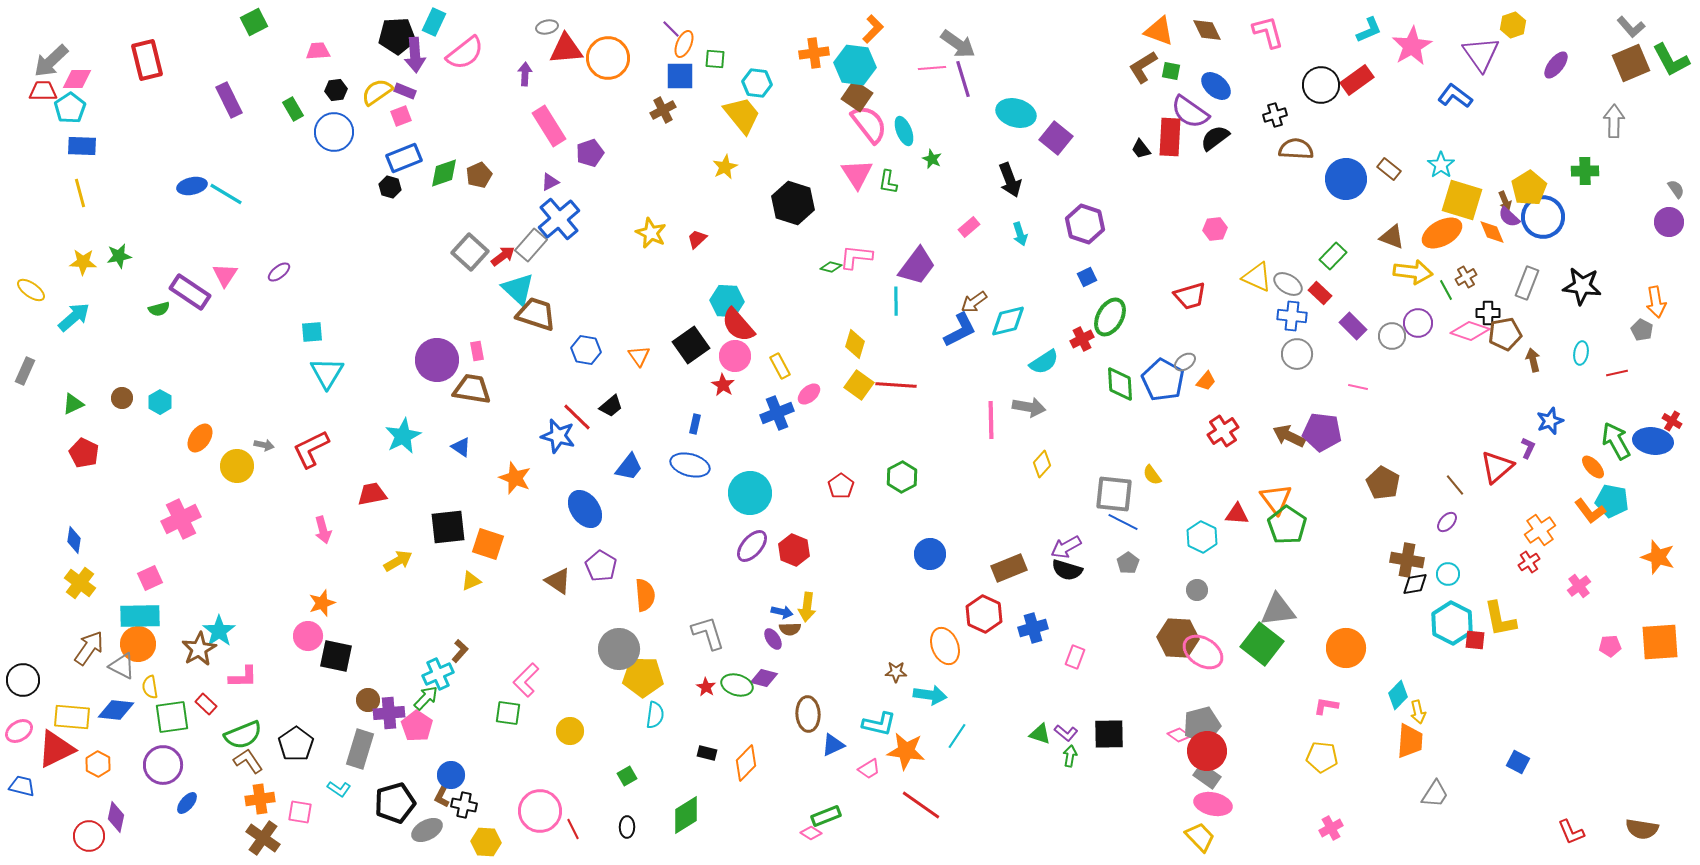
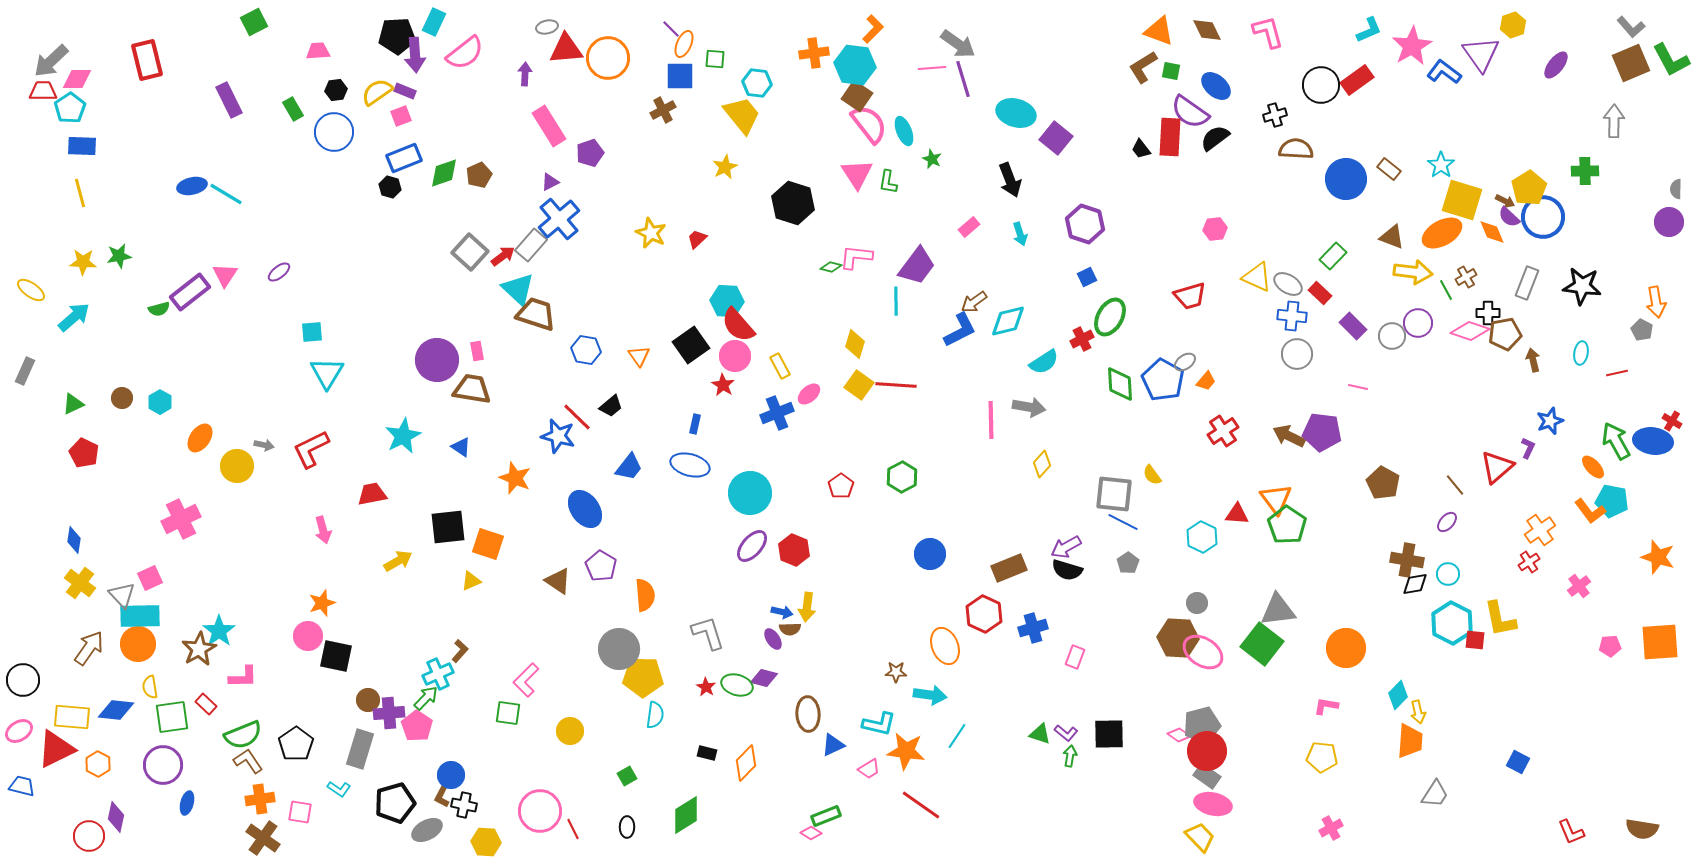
blue L-shape at (1455, 96): moved 11 px left, 24 px up
gray semicircle at (1676, 189): rotated 144 degrees counterclockwise
brown arrow at (1505, 201): rotated 42 degrees counterclockwise
purple rectangle at (190, 292): rotated 72 degrees counterclockwise
gray circle at (1197, 590): moved 13 px down
gray triangle at (122, 666): moved 71 px up; rotated 20 degrees clockwise
blue ellipse at (187, 803): rotated 25 degrees counterclockwise
